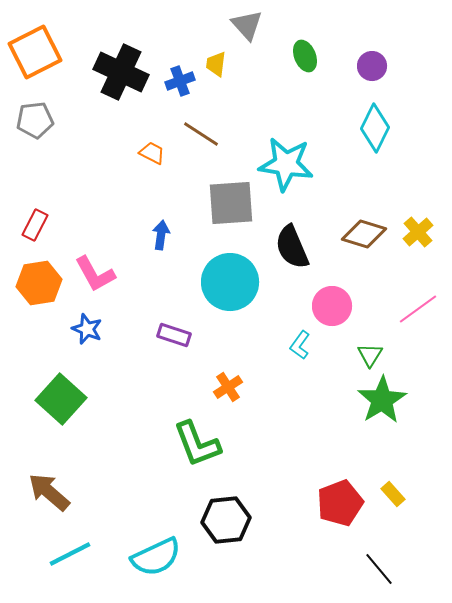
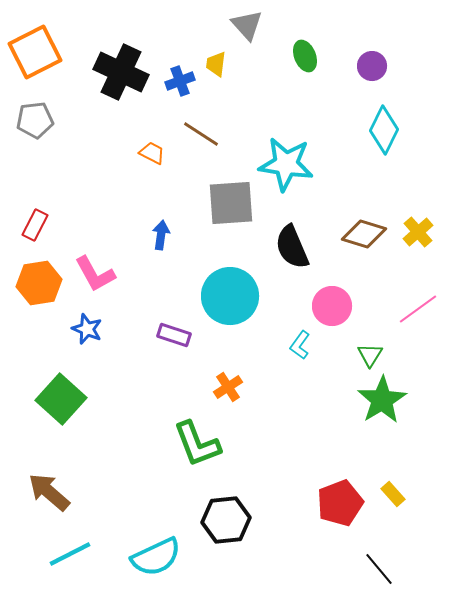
cyan diamond: moved 9 px right, 2 px down
cyan circle: moved 14 px down
